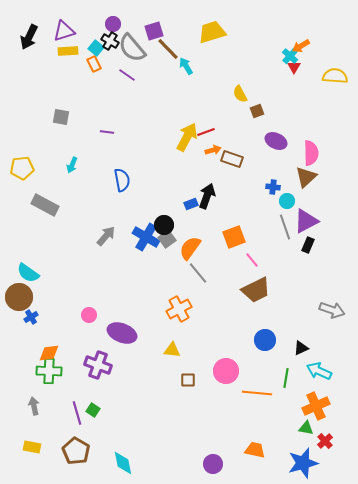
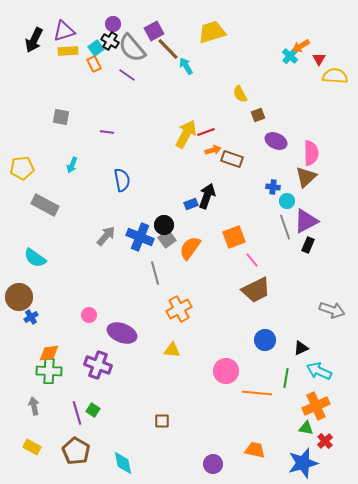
purple square at (154, 31): rotated 12 degrees counterclockwise
black arrow at (29, 37): moved 5 px right, 3 px down
cyan square at (96, 48): rotated 14 degrees clockwise
red triangle at (294, 67): moved 25 px right, 8 px up
brown square at (257, 111): moved 1 px right, 4 px down
yellow arrow at (187, 137): moved 1 px left, 3 px up
blue cross at (146, 237): moved 6 px left; rotated 8 degrees counterclockwise
cyan semicircle at (28, 273): moved 7 px right, 15 px up
gray line at (198, 273): moved 43 px left; rotated 25 degrees clockwise
brown square at (188, 380): moved 26 px left, 41 px down
yellow rectangle at (32, 447): rotated 18 degrees clockwise
